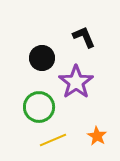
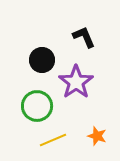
black circle: moved 2 px down
green circle: moved 2 px left, 1 px up
orange star: rotated 12 degrees counterclockwise
